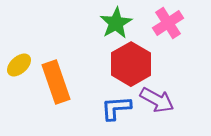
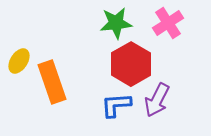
green star: rotated 24 degrees clockwise
yellow ellipse: moved 4 px up; rotated 15 degrees counterclockwise
orange rectangle: moved 4 px left
purple arrow: rotated 88 degrees clockwise
blue L-shape: moved 3 px up
